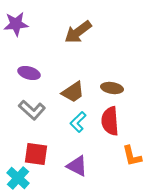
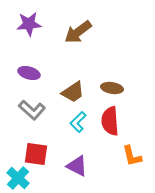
purple star: moved 13 px right
